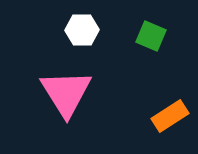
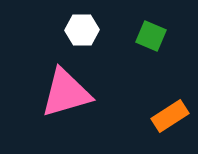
pink triangle: rotated 46 degrees clockwise
